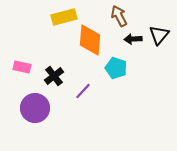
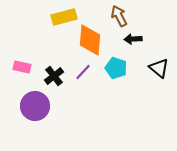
black triangle: moved 33 px down; rotated 30 degrees counterclockwise
purple line: moved 19 px up
purple circle: moved 2 px up
